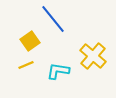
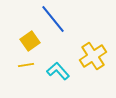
yellow cross: rotated 16 degrees clockwise
yellow line: rotated 14 degrees clockwise
cyan L-shape: rotated 40 degrees clockwise
